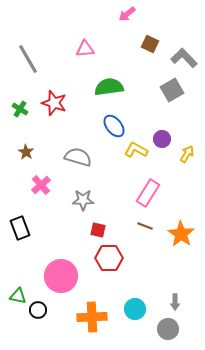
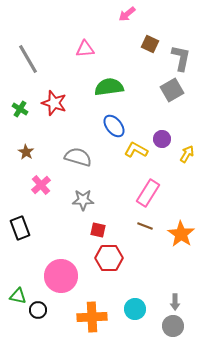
gray L-shape: moved 3 px left; rotated 56 degrees clockwise
gray circle: moved 5 px right, 3 px up
